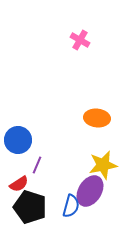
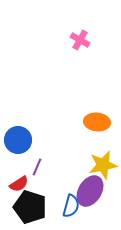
orange ellipse: moved 4 px down
purple line: moved 2 px down
